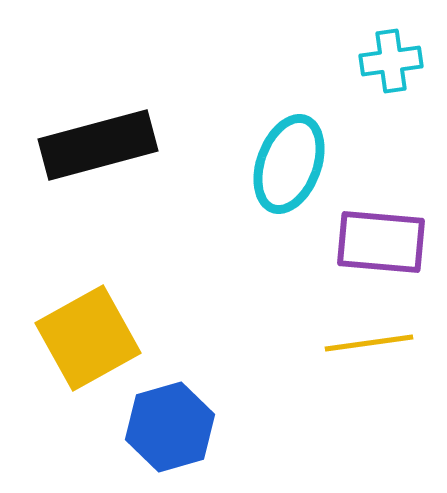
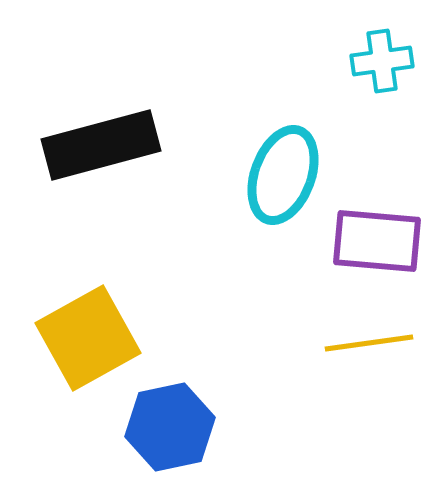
cyan cross: moved 9 px left
black rectangle: moved 3 px right
cyan ellipse: moved 6 px left, 11 px down
purple rectangle: moved 4 px left, 1 px up
blue hexagon: rotated 4 degrees clockwise
